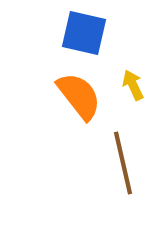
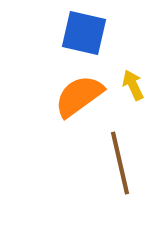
orange semicircle: rotated 88 degrees counterclockwise
brown line: moved 3 px left
